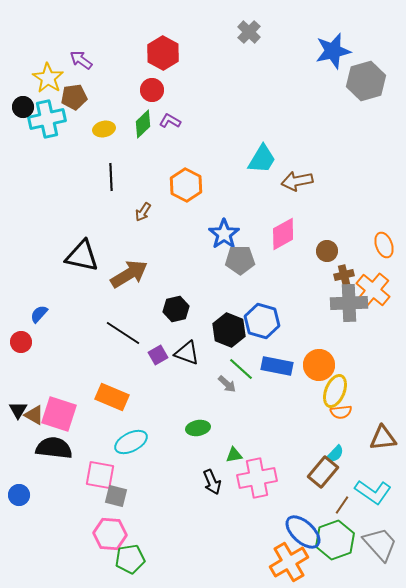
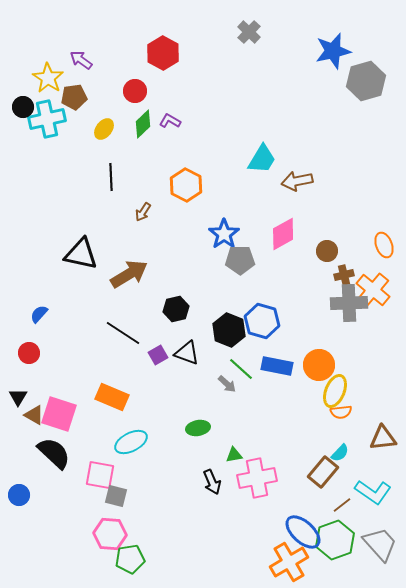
red circle at (152, 90): moved 17 px left, 1 px down
yellow ellipse at (104, 129): rotated 40 degrees counterclockwise
black triangle at (82, 256): moved 1 px left, 2 px up
red circle at (21, 342): moved 8 px right, 11 px down
black triangle at (18, 410): moved 13 px up
black semicircle at (54, 448): moved 5 px down; rotated 36 degrees clockwise
cyan semicircle at (335, 454): moved 5 px right, 1 px up
brown line at (342, 505): rotated 18 degrees clockwise
